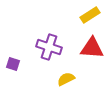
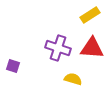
purple cross: moved 9 px right, 1 px down
purple square: moved 2 px down
yellow semicircle: moved 7 px right; rotated 42 degrees clockwise
